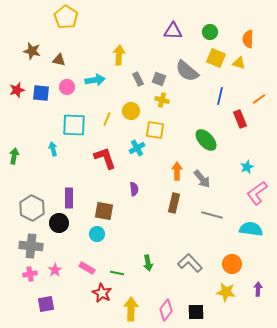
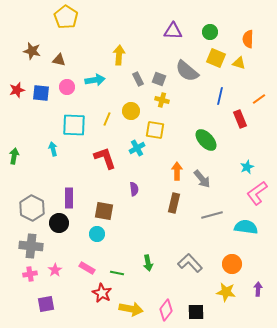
gray line at (212, 215): rotated 30 degrees counterclockwise
cyan semicircle at (251, 229): moved 5 px left, 2 px up
yellow arrow at (131, 309): rotated 100 degrees clockwise
